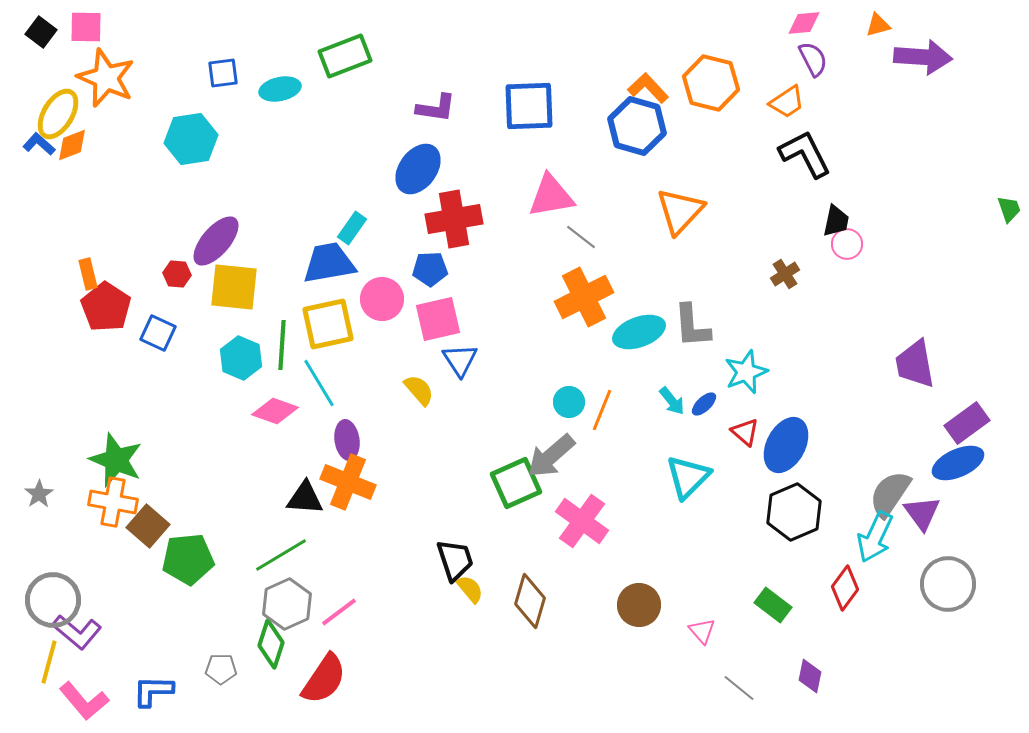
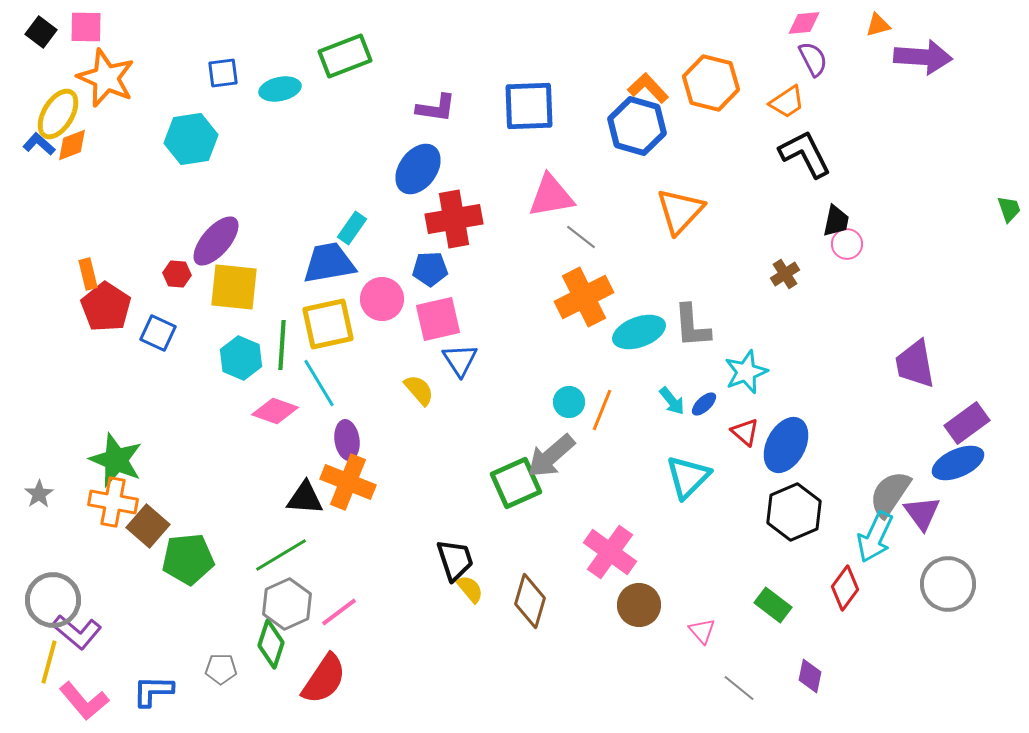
pink cross at (582, 521): moved 28 px right, 31 px down
